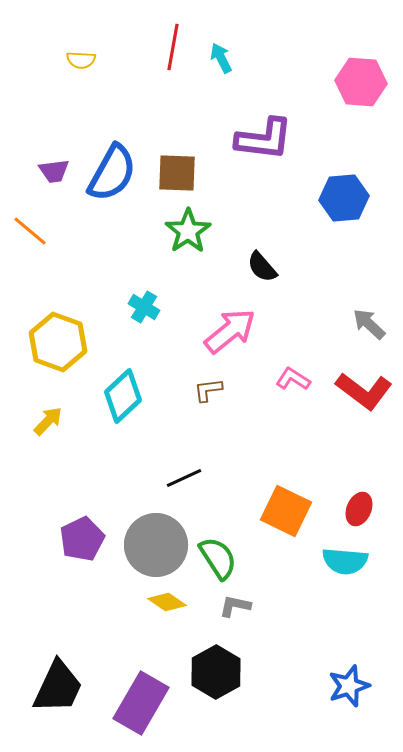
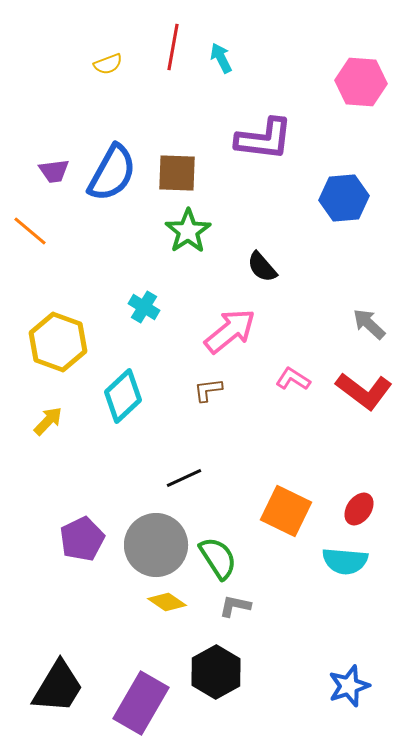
yellow semicircle: moved 27 px right, 4 px down; rotated 24 degrees counterclockwise
red ellipse: rotated 12 degrees clockwise
black trapezoid: rotated 6 degrees clockwise
